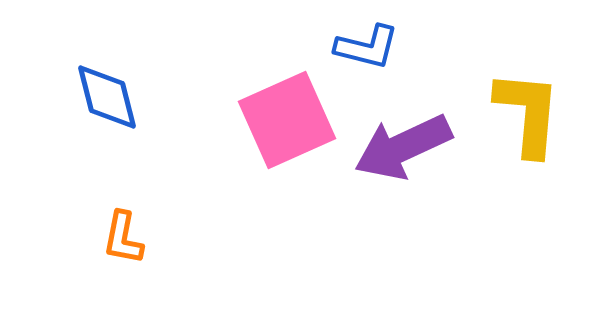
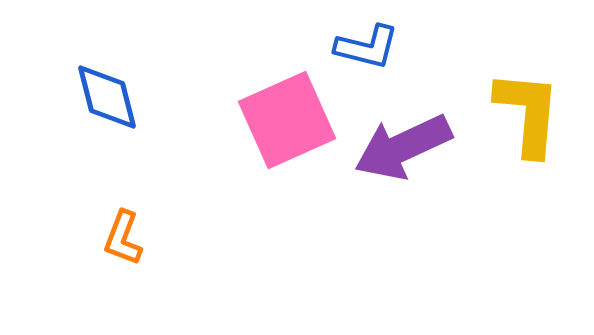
orange L-shape: rotated 10 degrees clockwise
